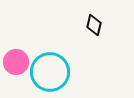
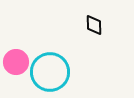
black diamond: rotated 15 degrees counterclockwise
